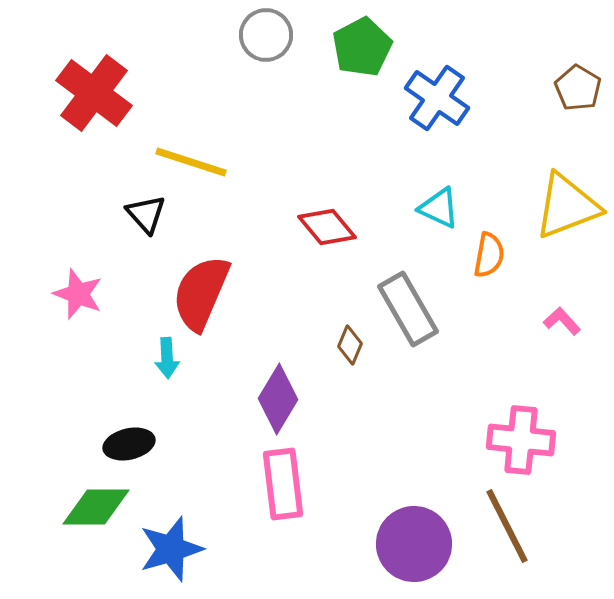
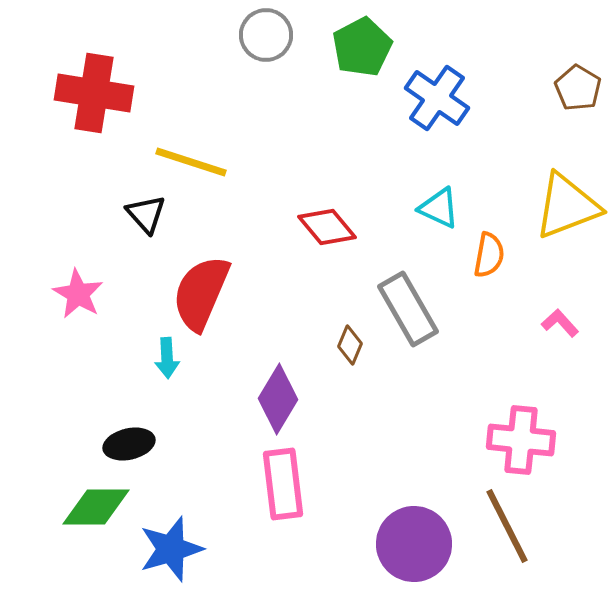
red cross: rotated 28 degrees counterclockwise
pink star: rotated 9 degrees clockwise
pink L-shape: moved 2 px left, 2 px down
